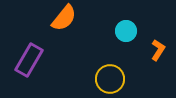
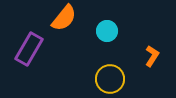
cyan circle: moved 19 px left
orange L-shape: moved 6 px left, 6 px down
purple rectangle: moved 11 px up
